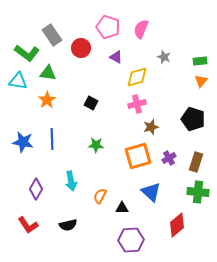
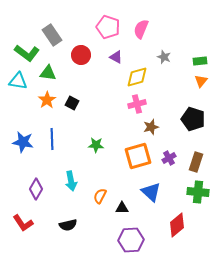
red circle: moved 7 px down
black square: moved 19 px left
red L-shape: moved 5 px left, 2 px up
